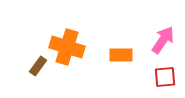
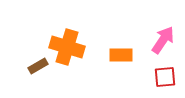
brown rectangle: rotated 24 degrees clockwise
